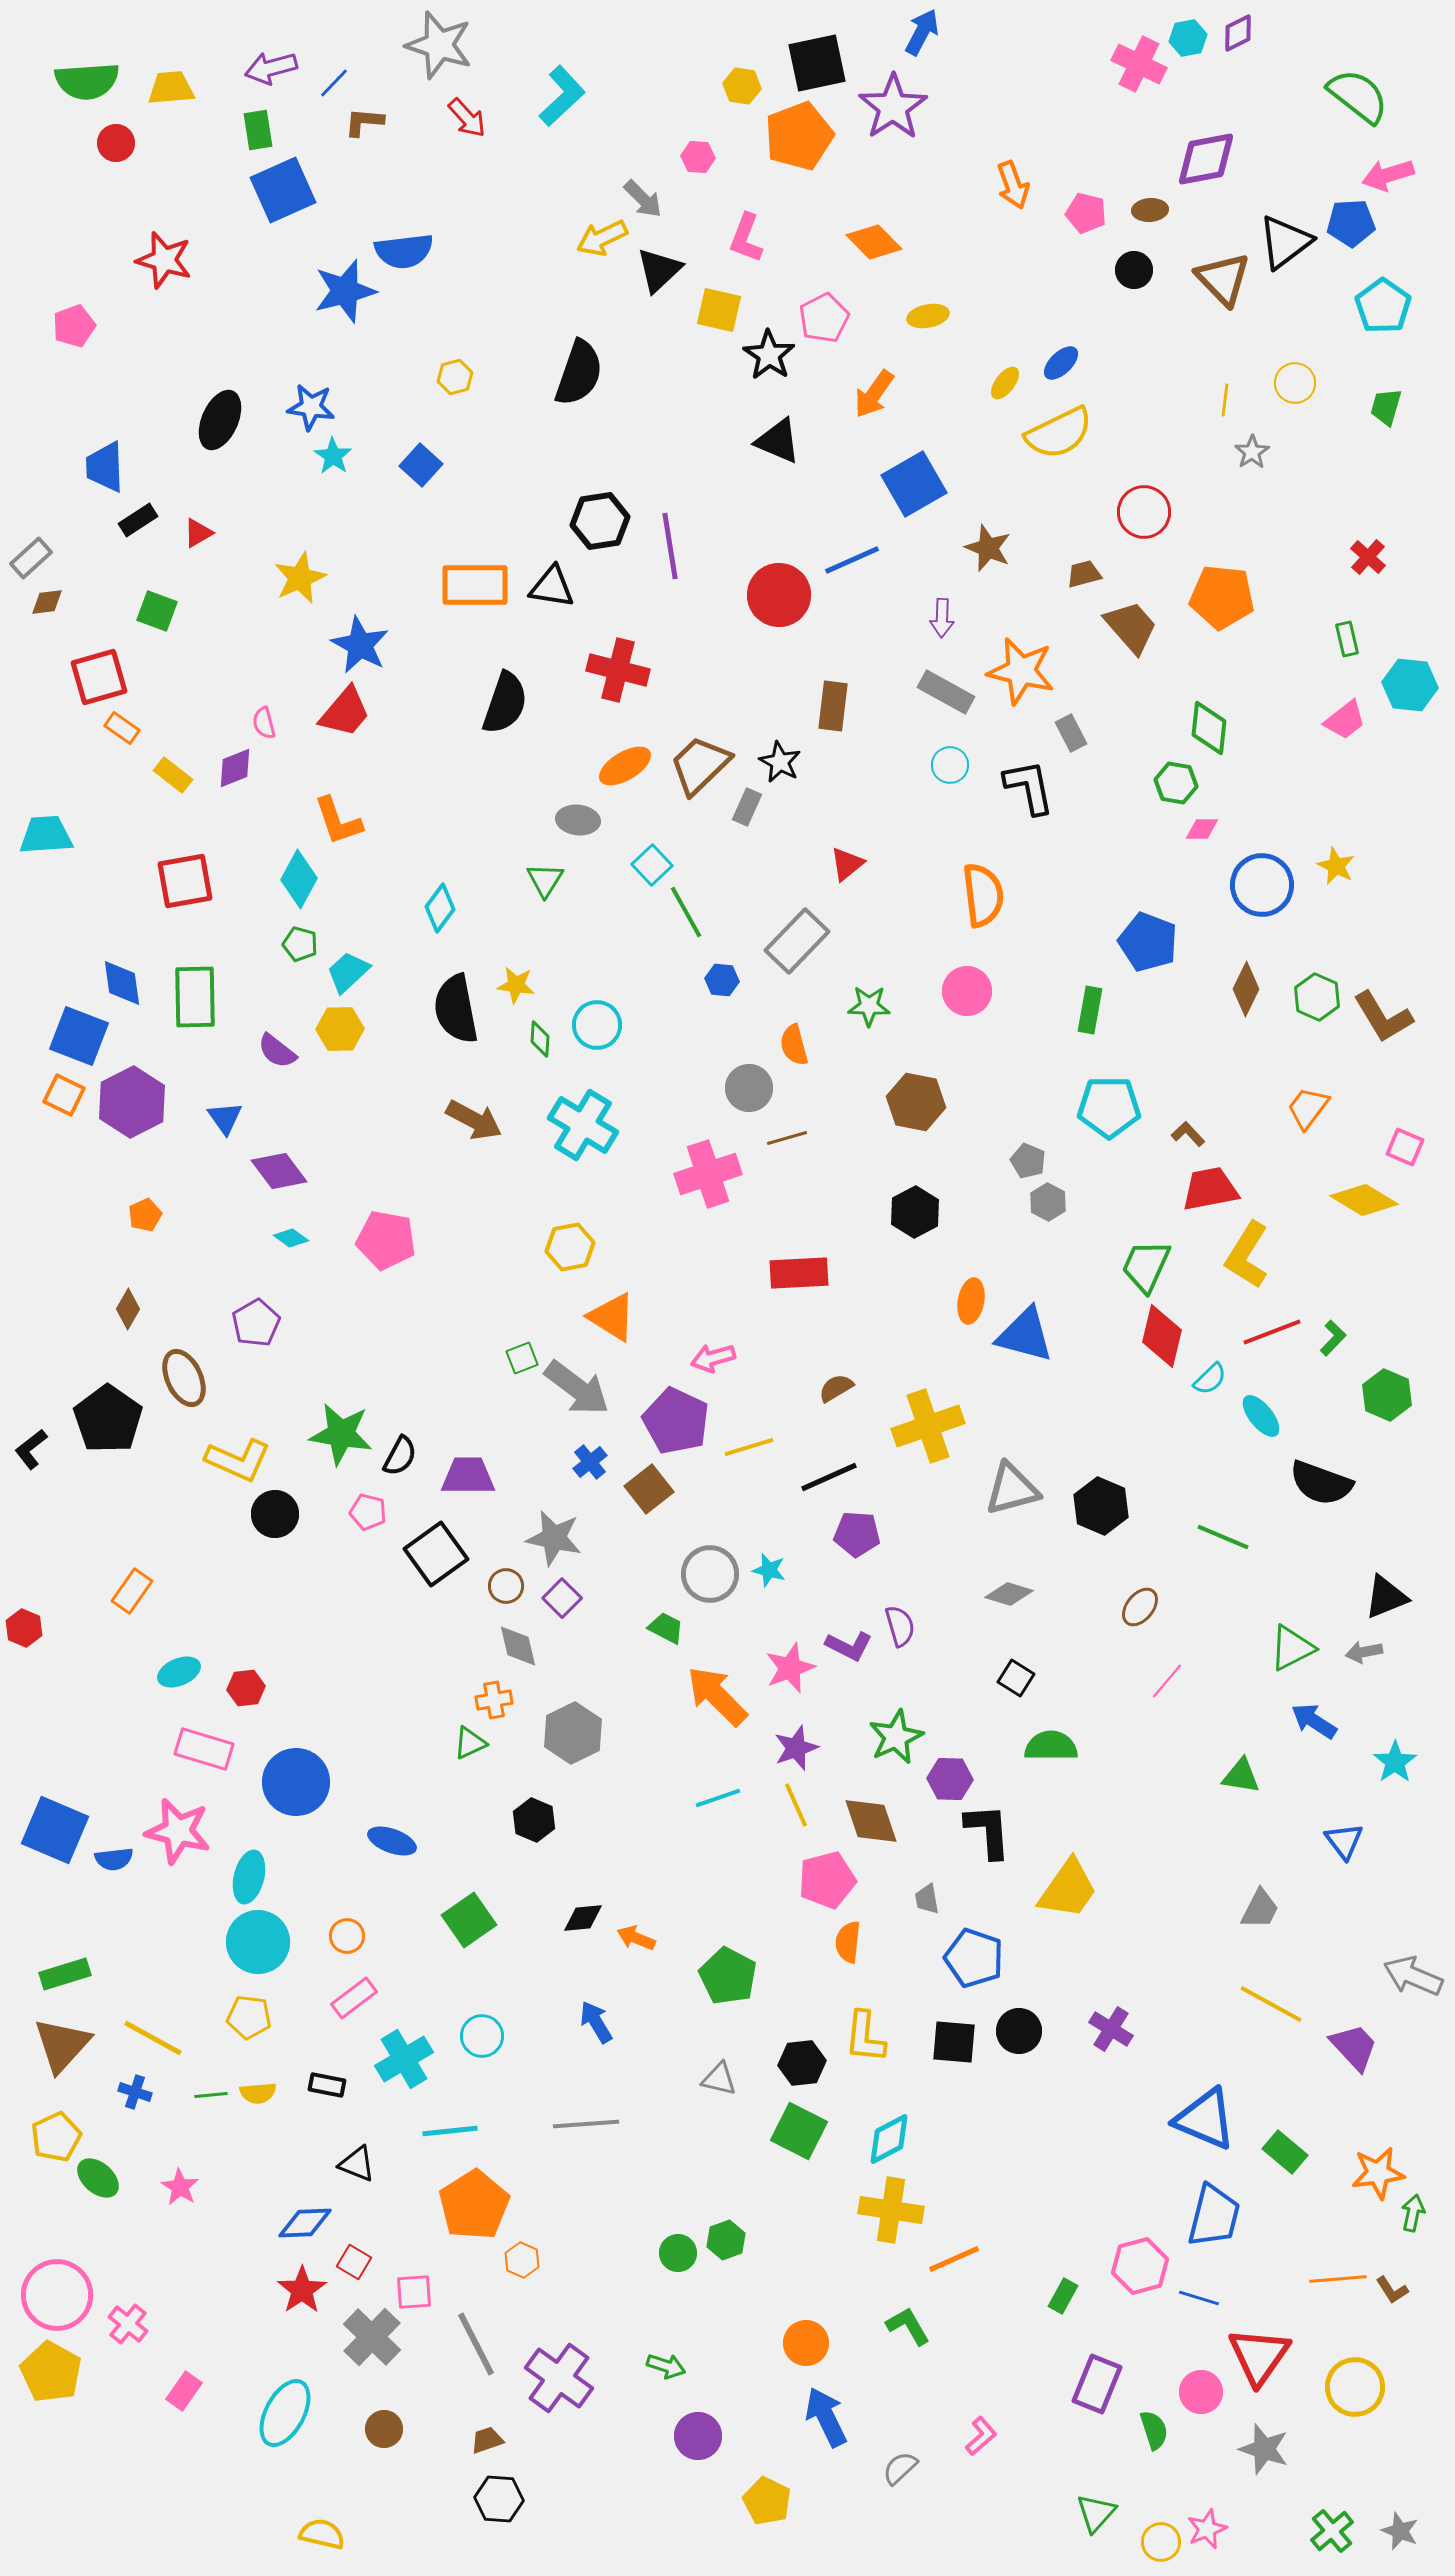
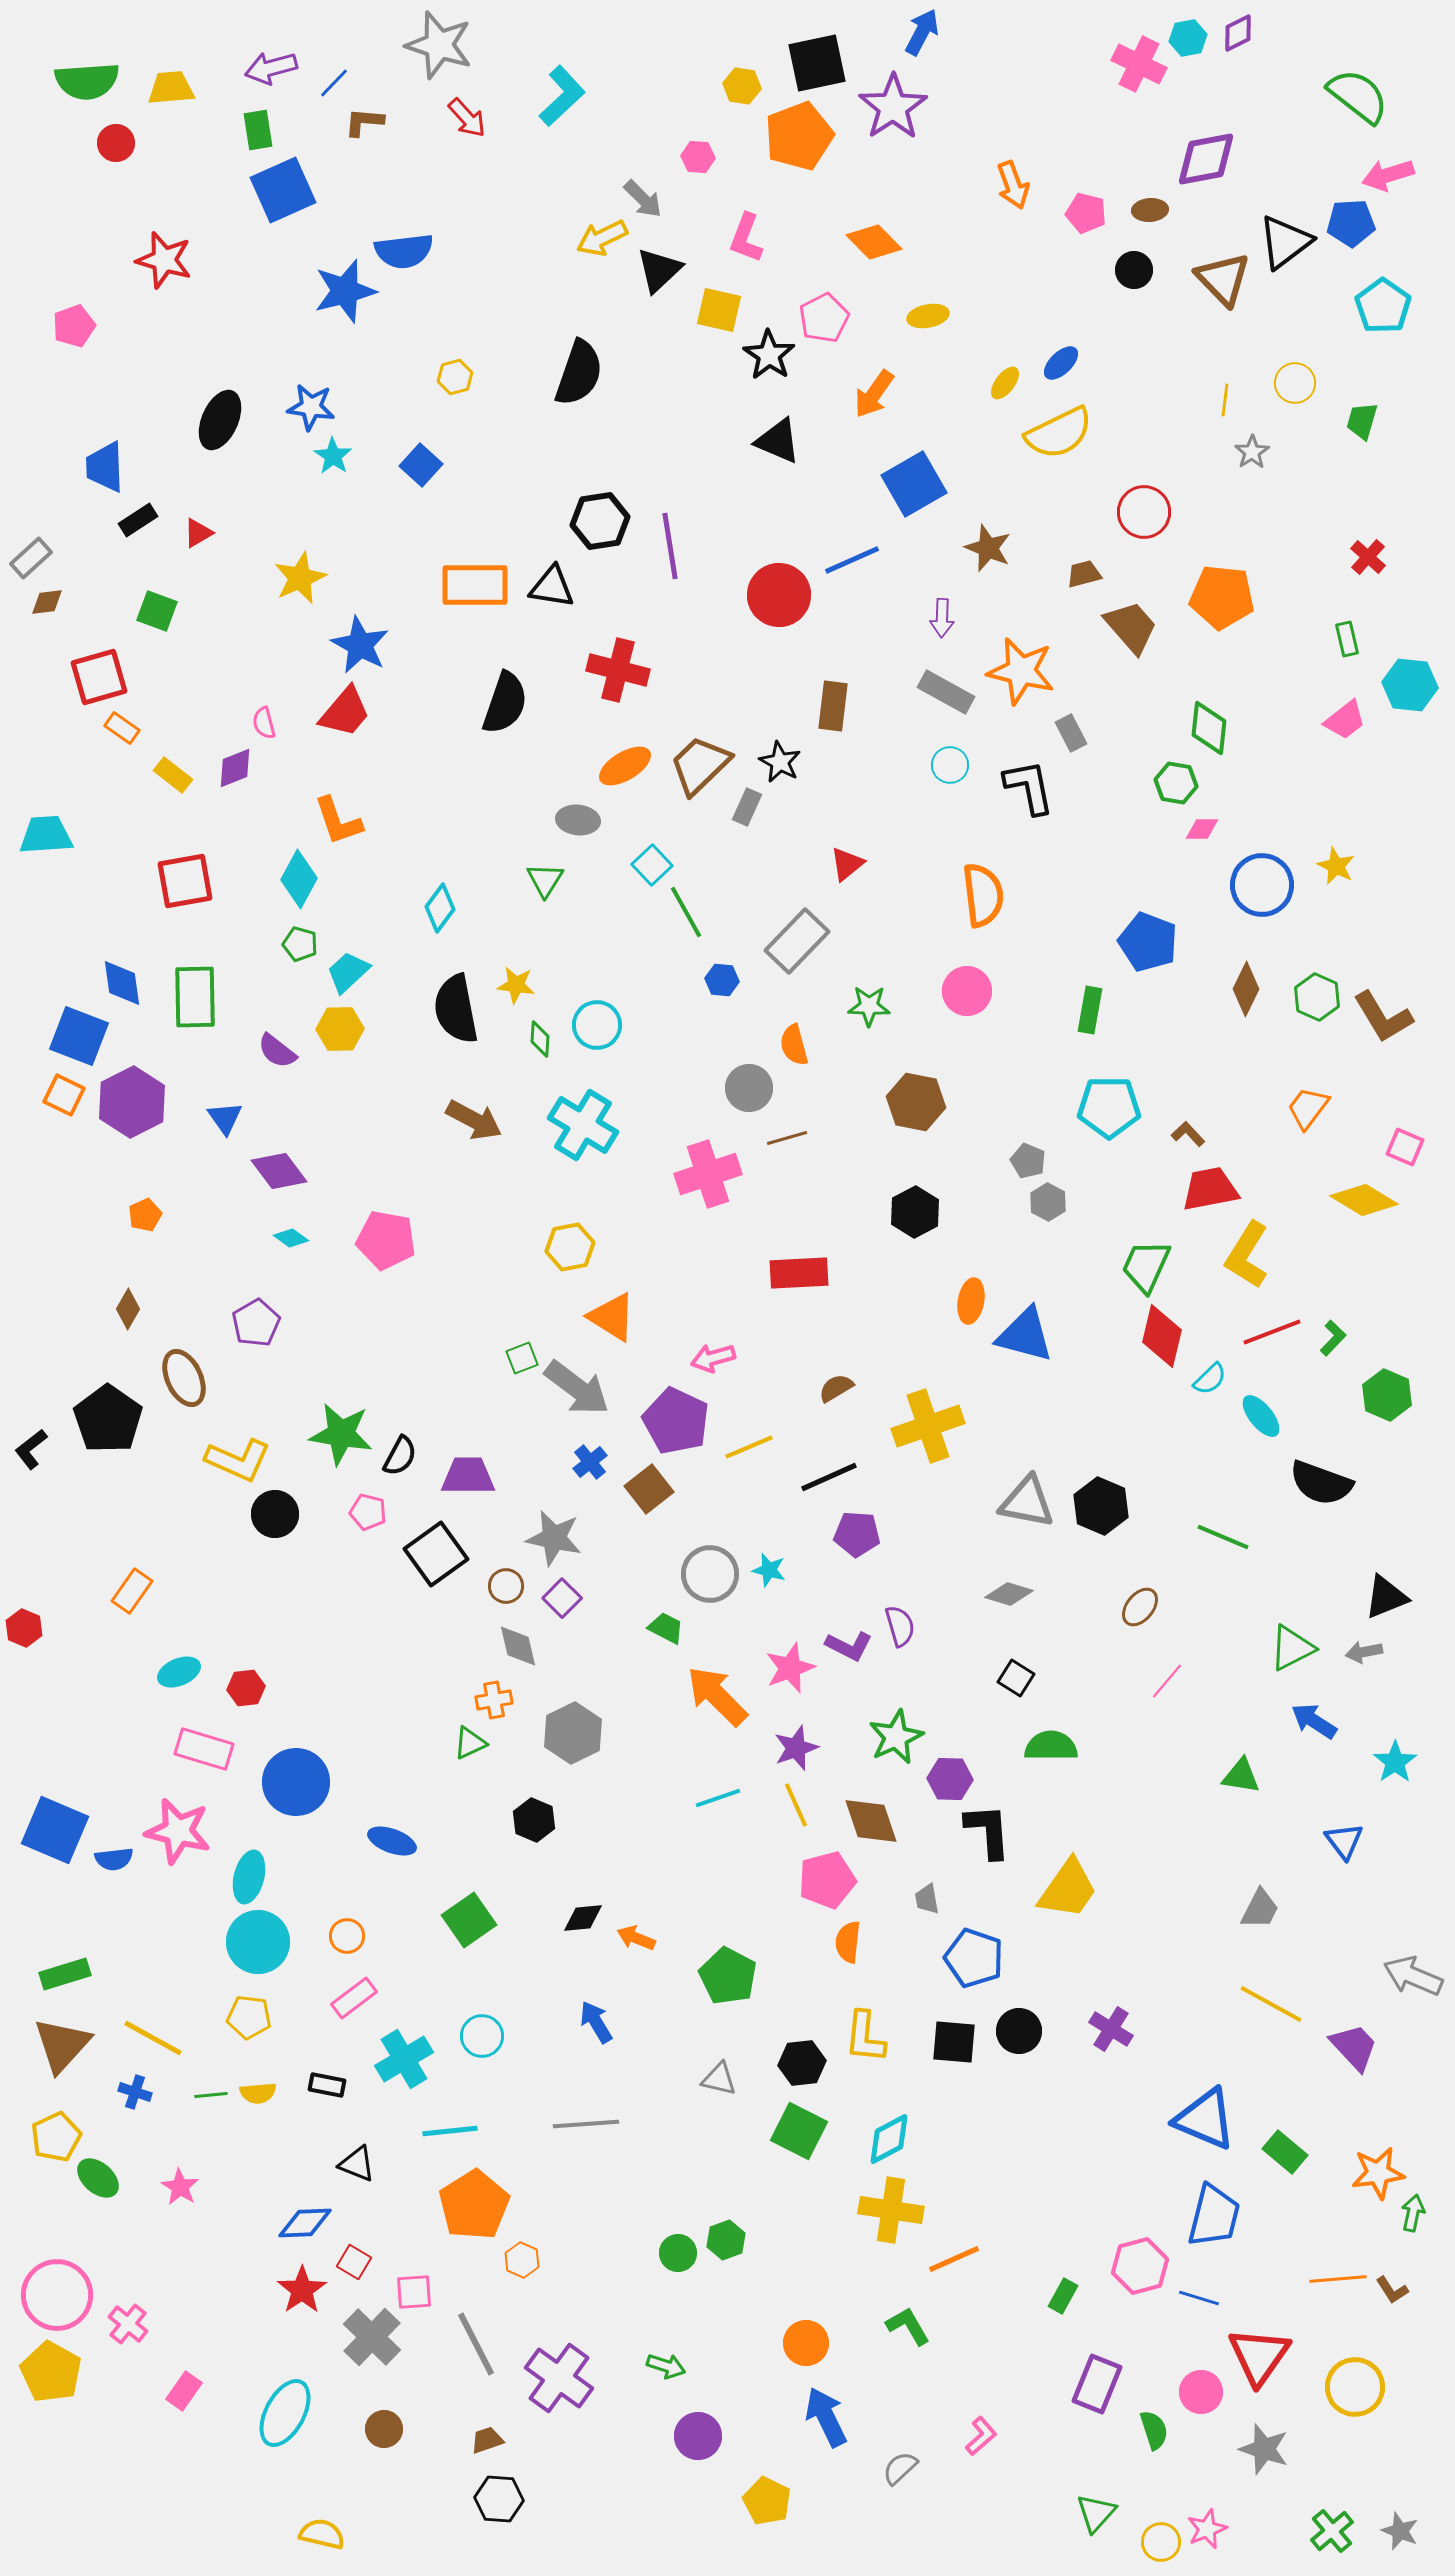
green trapezoid at (1386, 407): moved 24 px left, 14 px down
yellow line at (749, 1447): rotated 6 degrees counterclockwise
gray triangle at (1012, 1489): moved 15 px right, 13 px down; rotated 26 degrees clockwise
